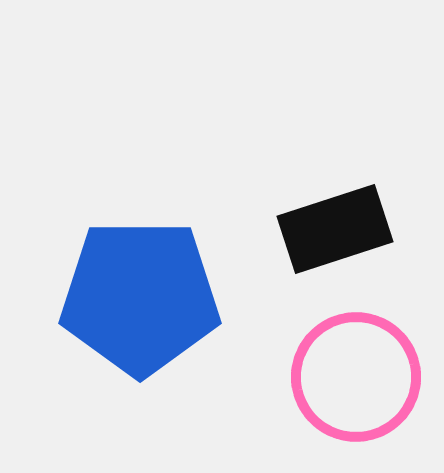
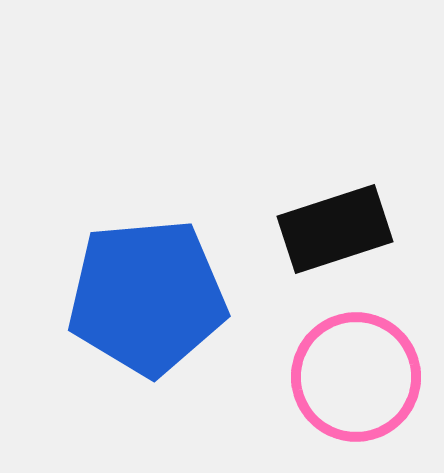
blue pentagon: moved 7 px right; rotated 5 degrees counterclockwise
